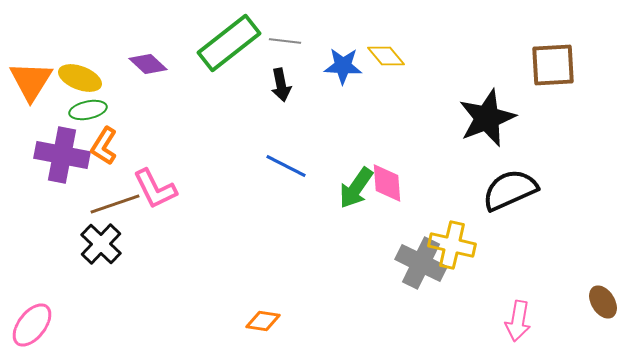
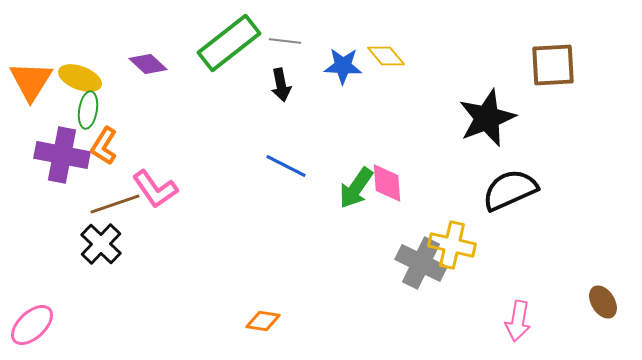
green ellipse: rotated 69 degrees counterclockwise
pink L-shape: rotated 9 degrees counterclockwise
pink ellipse: rotated 9 degrees clockwise
